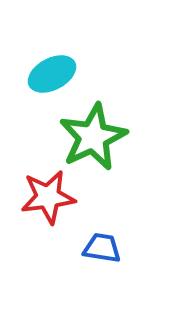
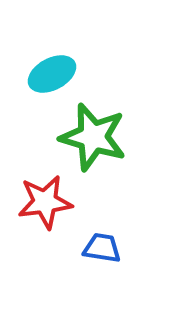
green star: rotated 30 degrees counterclockwise
red star: moved 3 px left, 5 px down
